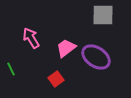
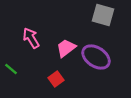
gray square: rotated 15 degrees clockwise
green line: rotated 24 degrees counterclockwise
